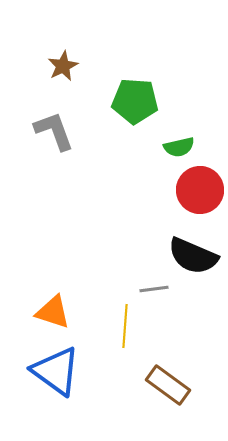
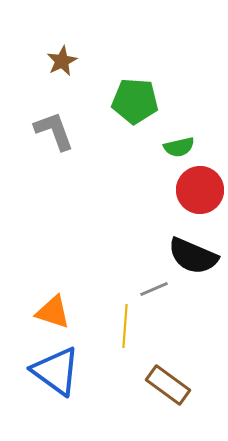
brown star: moved 1 px left, 5 px up
gray line: rotated 16 degrees counterclockwise
